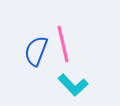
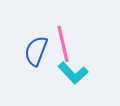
cyan L-shape: moved 12 px up
